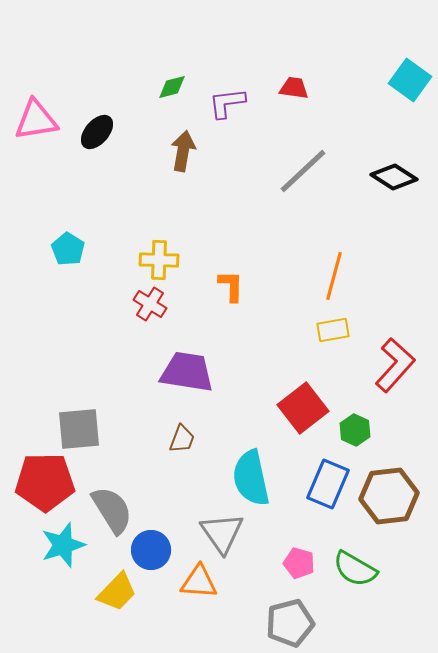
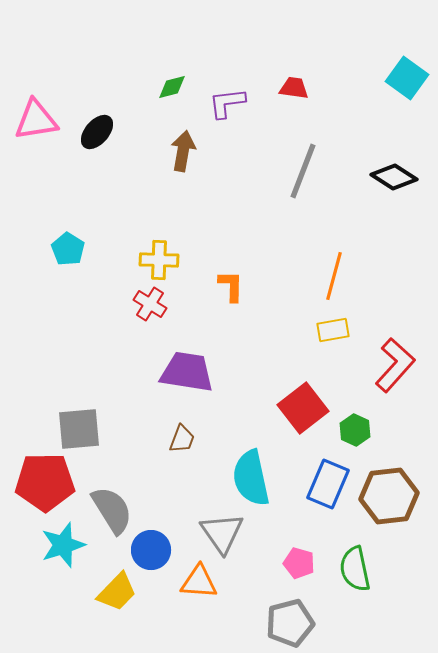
cyan square: moved 3 px left, 2 px up
gray line: rotated 26 degrees counterclockwise
green semicircle: rotated 48 degrees clockwise
